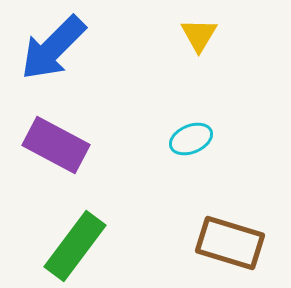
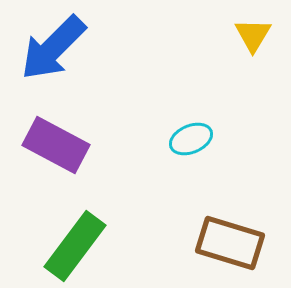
yellow triangle: moved 54 px right
